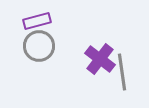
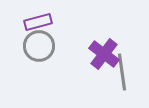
purple rectangle: moved 1 px right, 1 px down
purple cross: moved 4 px right, 5 px up
